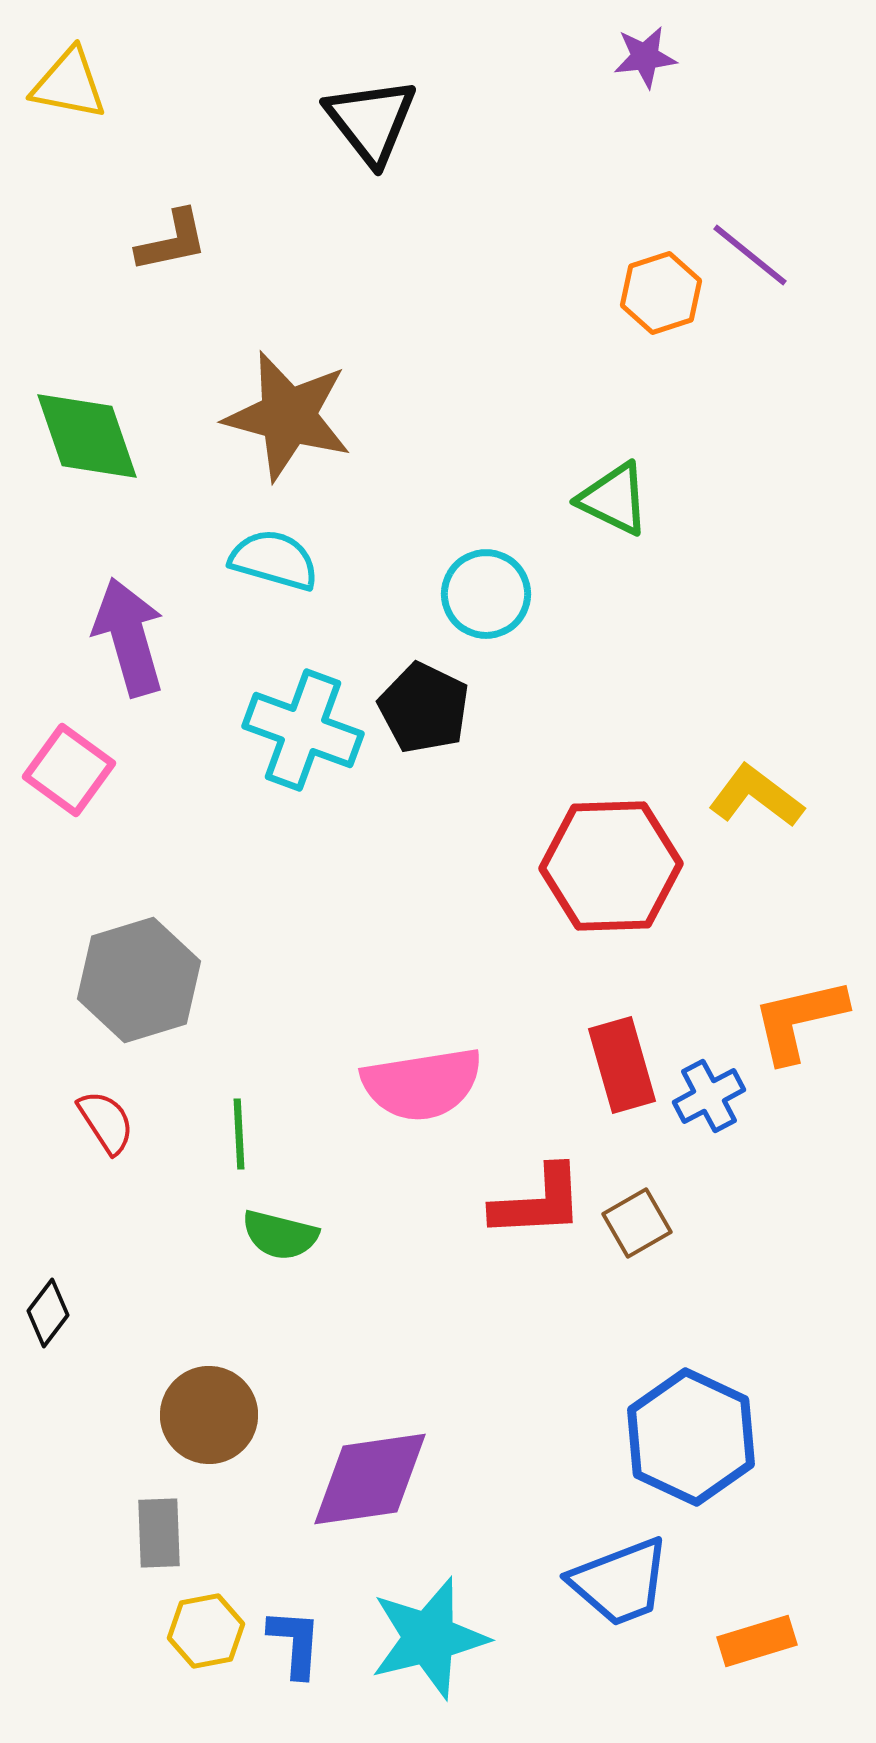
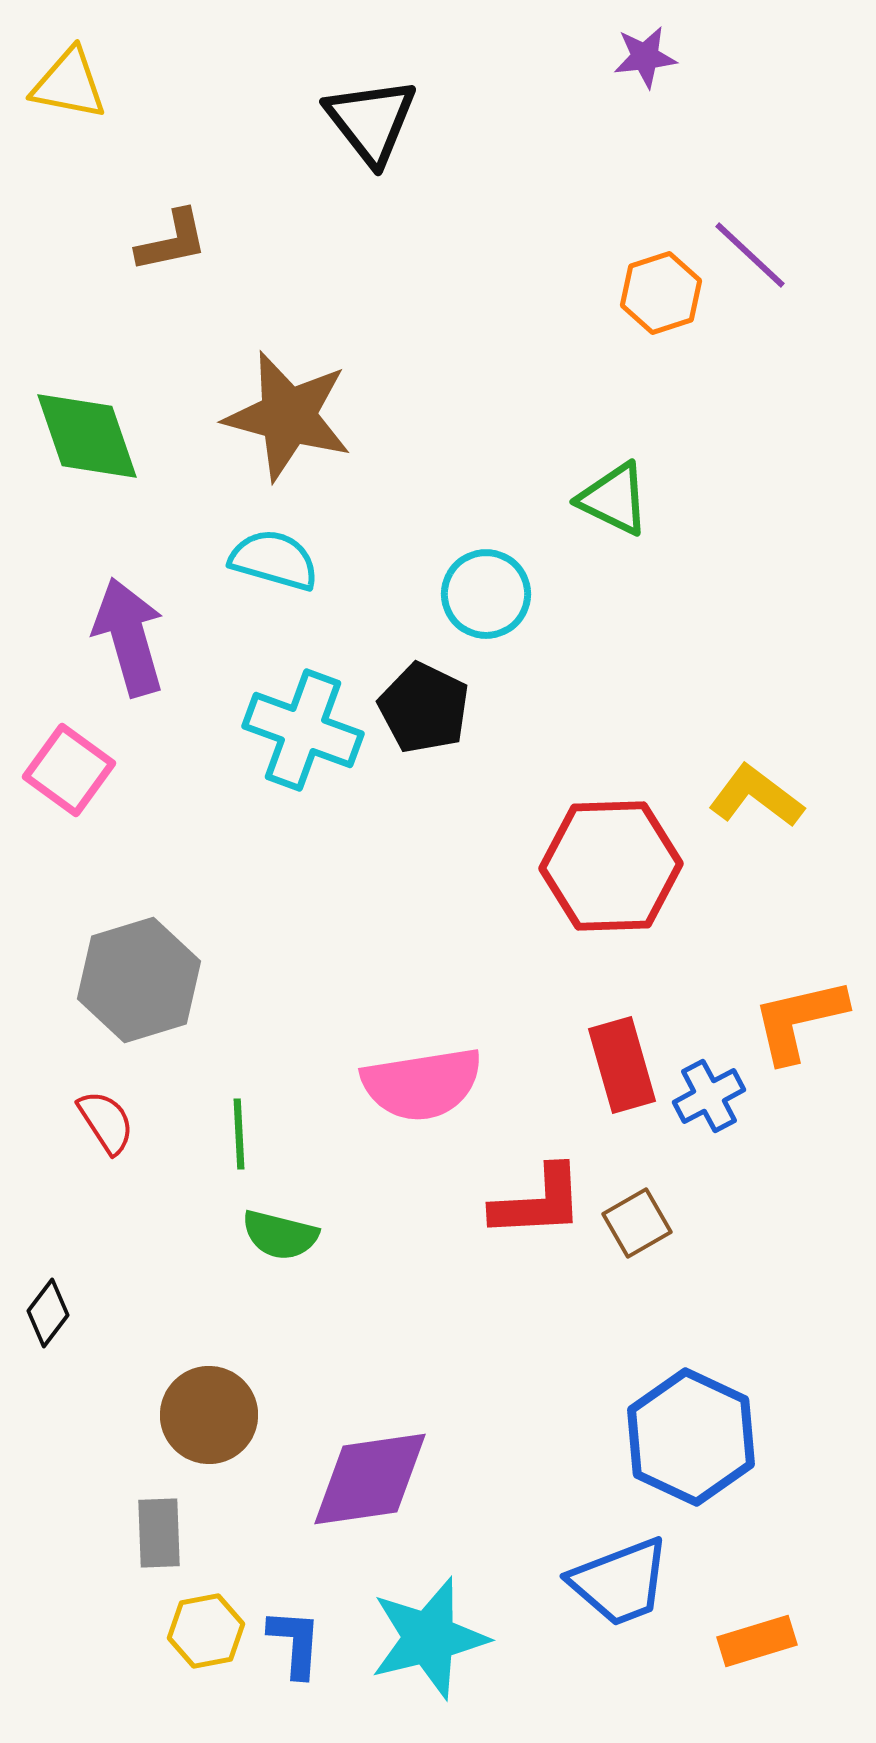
purple line: rotated 4 degrees clockwise
